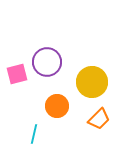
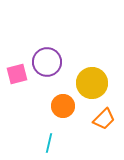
yellow circle: moved 1 px down
orange circle: moved 6 px right
orange trapezoid: moved 5 px right
cyan line: moved 15 px right, 9 px down
